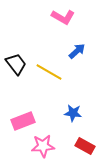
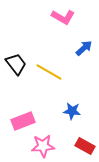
blue arrow: moved 7 px right, 3 px up
blue star: moved 1 px left, 2 px up
